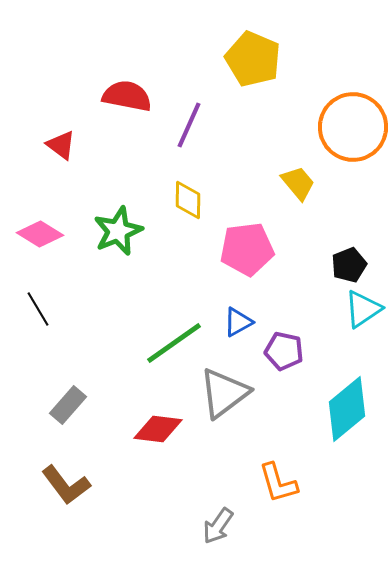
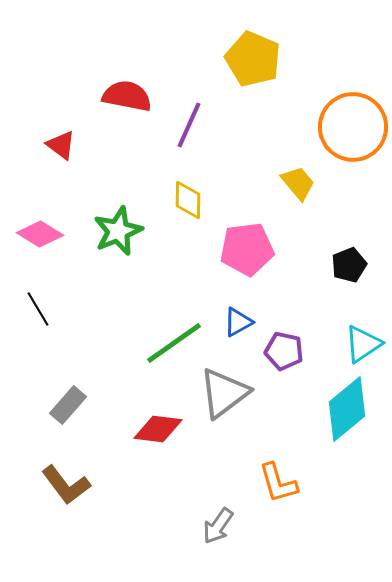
cyan triangle: moved 35 px down
